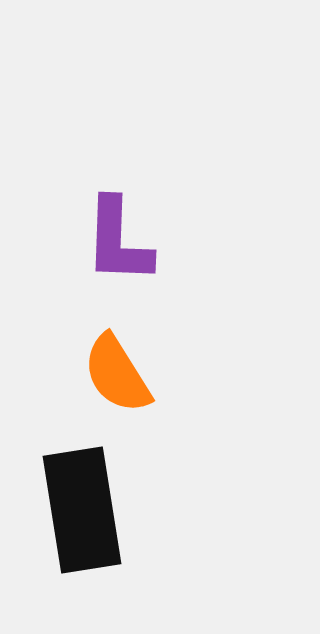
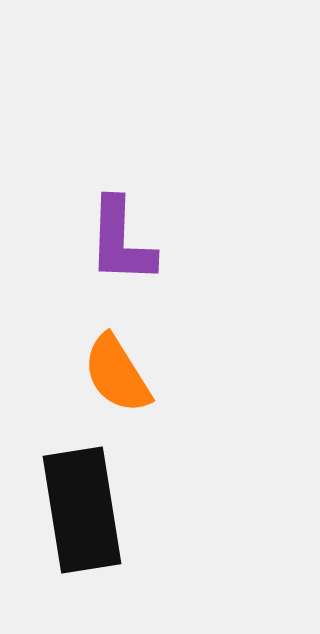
purple L-shape: moved 3 px right
